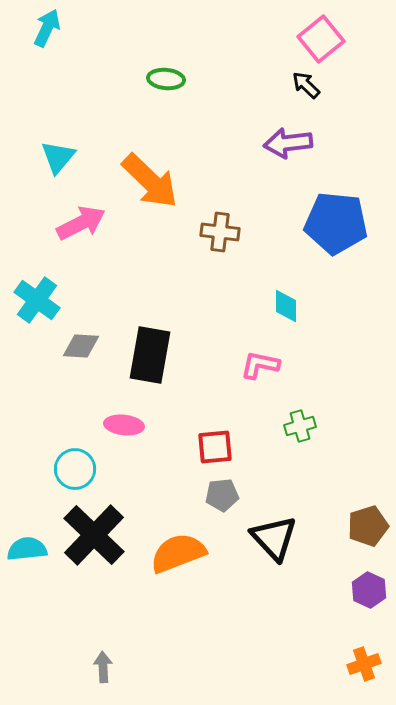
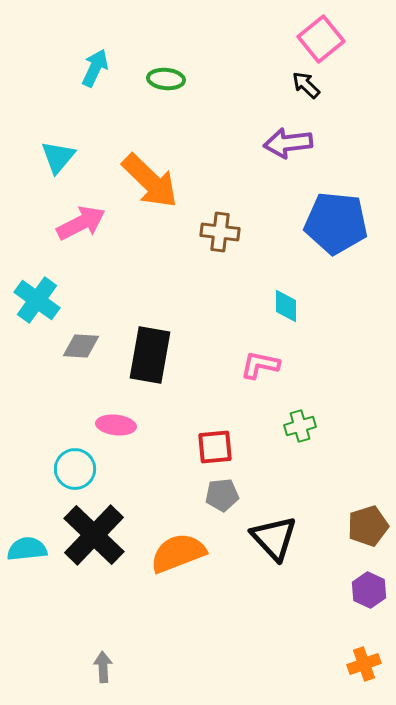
cyan arrow: moved 48 px right, 40 px down
pink ellipse: moved 8 px left
